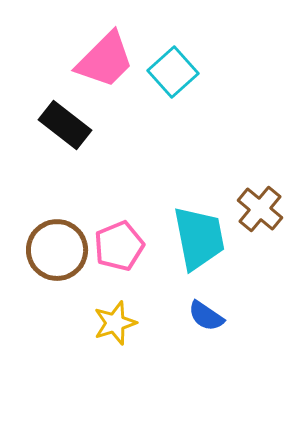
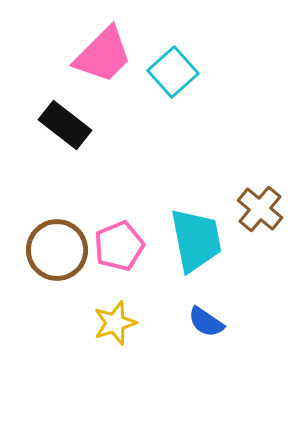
pink trapezoid: moved 2 px left, 5 px up
cyan trapezoid: moved 3 px left, 2 px down
blue semicircle: moved 6 px down
